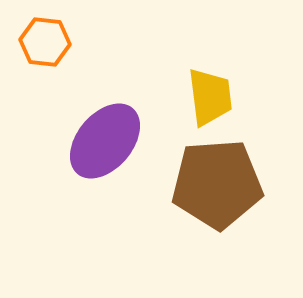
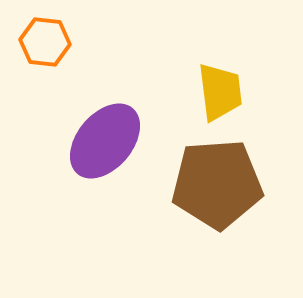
yellow trapezoid: moved 10 px right, 5 px up
